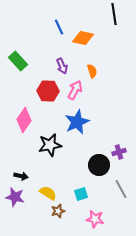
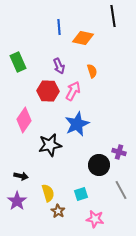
black line: moved 1 px left, 2 px down
blue line: rotated 21 degrees clockwise
green rectangle: moved 1 px down; rotated 18 degrees clockwise
purple arrow: moved 3 px left
pink arrow: moved 2 px left, 1 px down
blue star: moved 2 px down
purple cross: rotated 32 degrees clockwise
gray line: moved 1 px down
yellow semicircle: rotated 42 degrees clockwise
purple star: moved 2 px right, 4 px down; rotated 24 degrees clockwise
brown star: rotated 24 degrees counterclockwise
